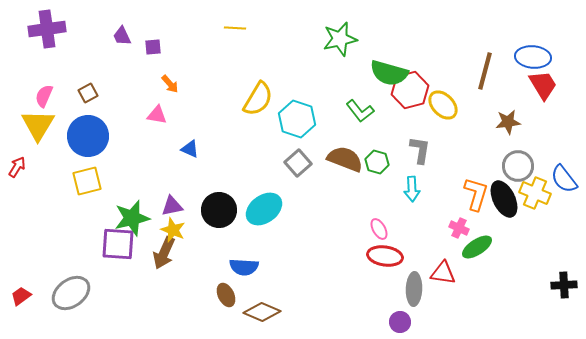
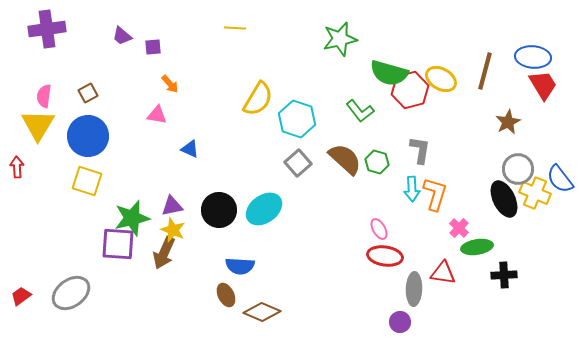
purple trapezoid at (122, 36): rotated 25 degrees counterclockwise
pink semicircle at (44, 96): rotated 15 degrees counterclockwise
yellow ellipse at (443, 105): moved 2 px left, 26 px up; rotated 16 degrees counterclockwise
brown star at (508, 122): rotated 20 degrees counterclockwise
brown semicircle at (345, 159): rotated 21 degrees clockwise
gray circle at (518, 166): moved 3 px down
red arrow at (17, 167): rotated 35 degrees counterclockwise
blue semicircle at (564, 179): moved 4 px left
yellow square at (87, 181): rotated 32 degrees clockwise
orange L-shape at (476, 194): moved 41 px left
pink cross at (459, 228): rotated 18 degrees clockwise
green ellipse at (477, 247): rotated 24 degrees clockwise
blue semicircle at (244, 267): moved 4 px left, 1 px up
black cross at (564, 285): moved 60 px left, 10 px up
